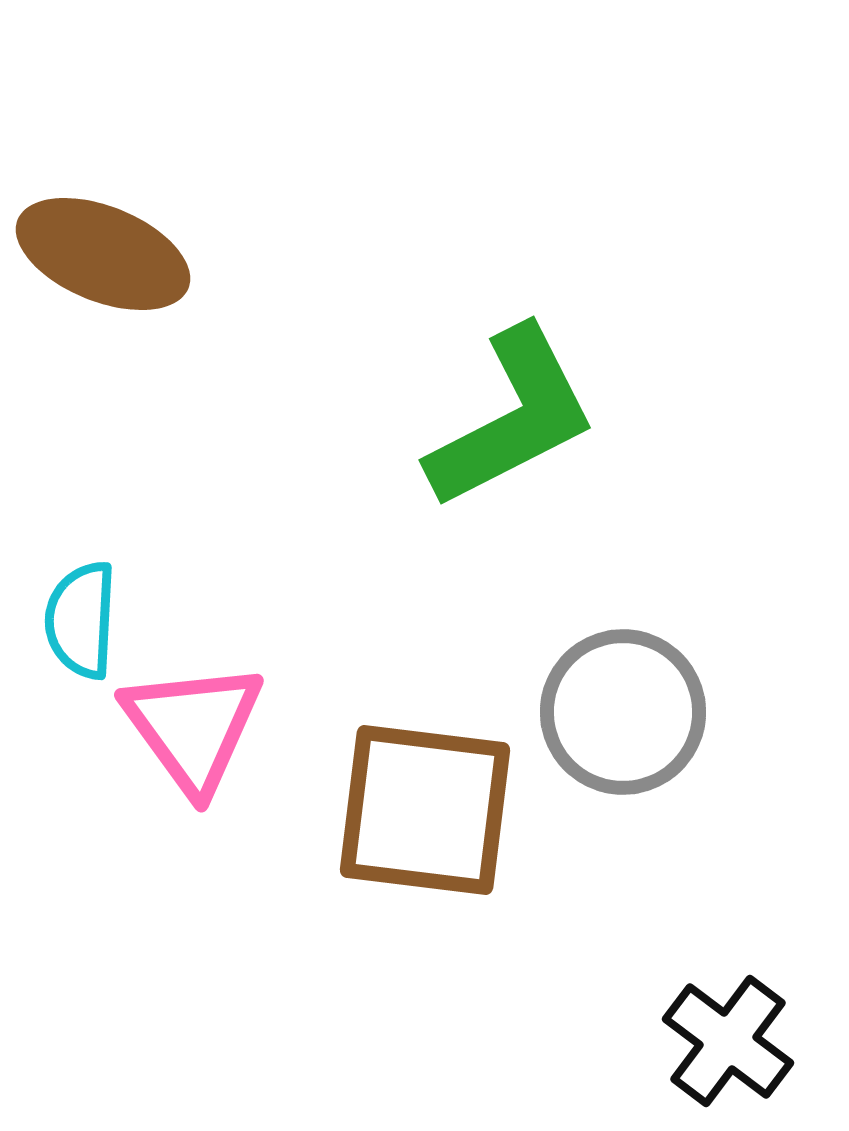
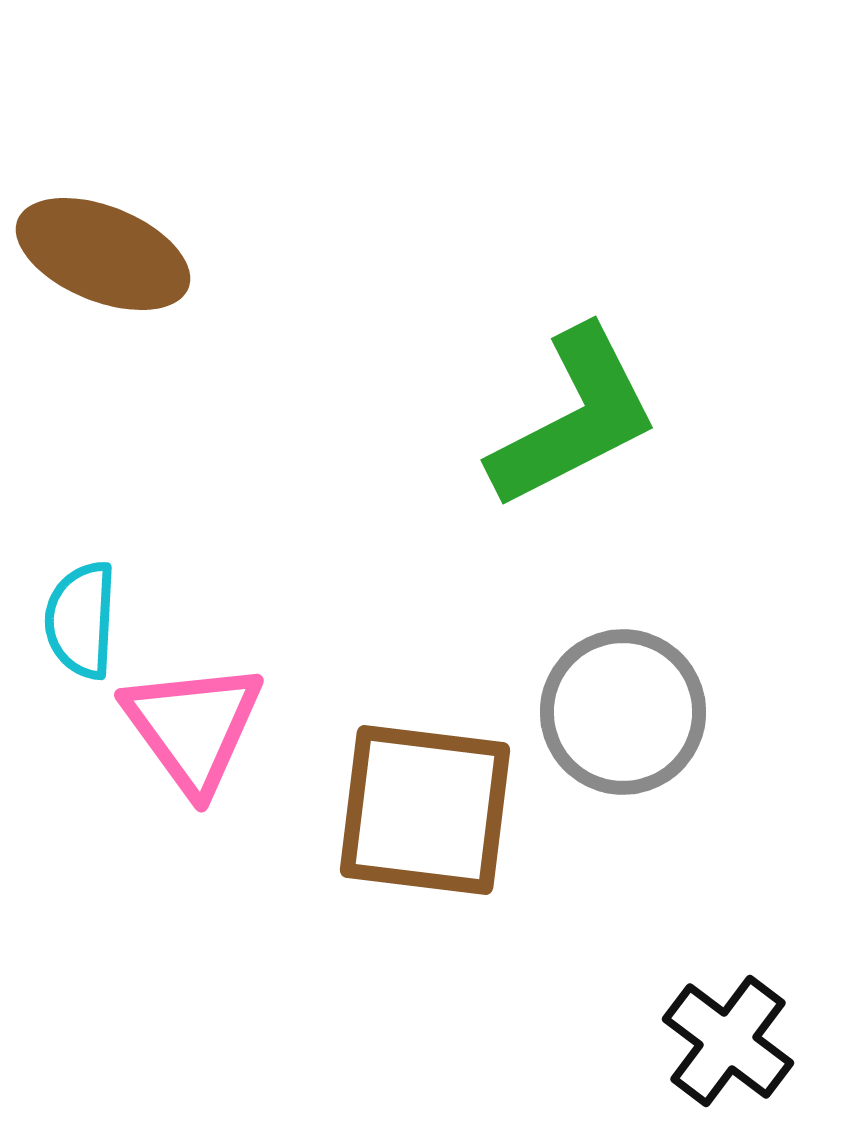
green L-shape: moved 62 px right
